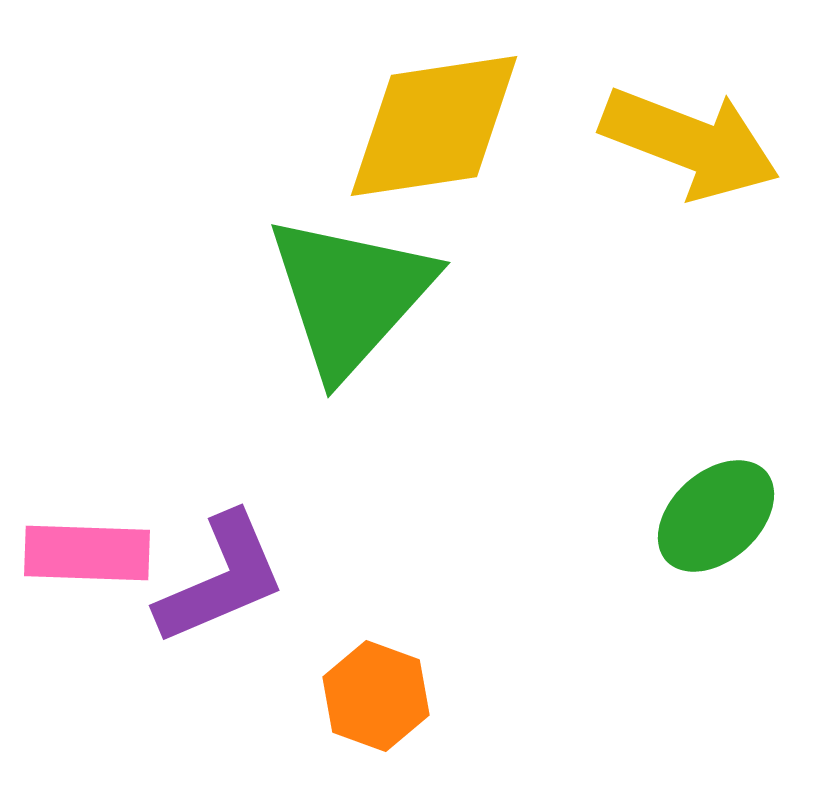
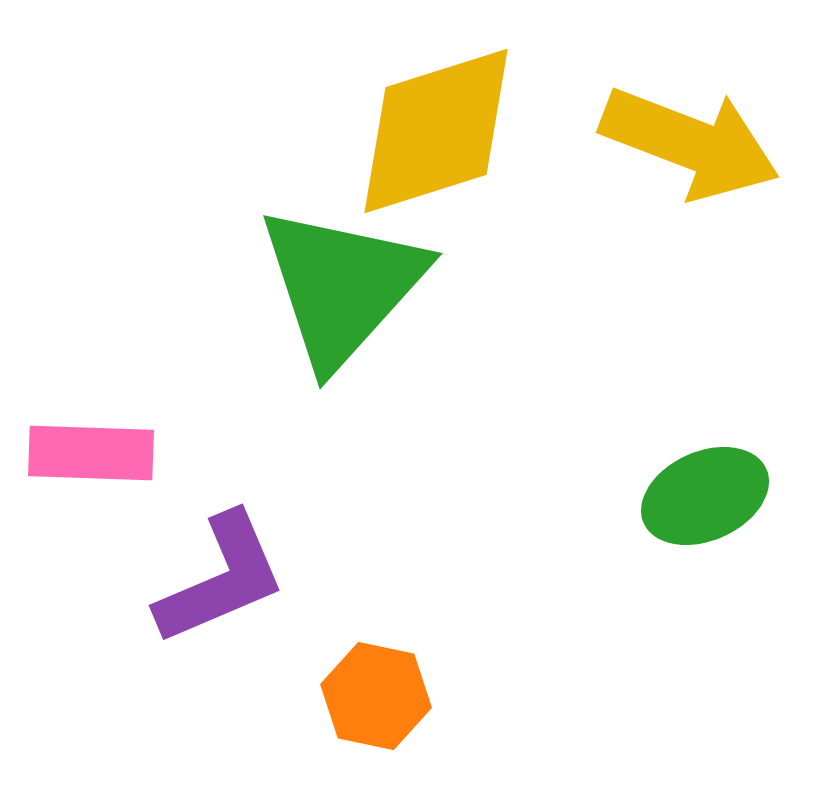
yellow diamond: moved 2 px right, 5 px down; rotated 9 degrees counterclockwise
green triangle: moved 8 px left, 9 px up
green ellipse: moved 11 px left, 20 px up; rotated 18 degrees clockwise
pink rectangle: moved 4 px right, 100 px up
orange hexagon: rotated 8 degrees counterclockwise
